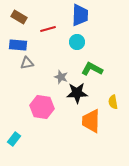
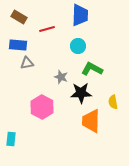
red line: moved 1 px left
cyan circle: moved 1 px right, 4 px down
black star: moved 4 px right
pink hexagon: rotated 20 degrees clockwise
cyan rectangle: moved 3 px left; rotated 32 degrees counterclockwise
